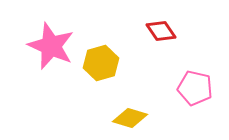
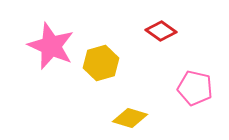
red diamond: rotated 20 degrees counterclockwise
